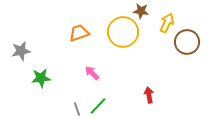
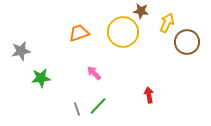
pink arrow: moved 2 px right
